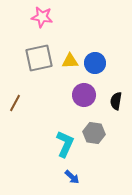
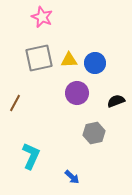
pink star: rotated 15 degrees clockwise
yellow triangle: moved 1 px left, 1 px up
purple circle: moved 7 px left, 2 px up
black semicircle: rotated 60 degrees clockwise
gray hexagon: rotated 20 degrees counterclockwise
cyan L-shape: moved 34 px left, 12 px down
